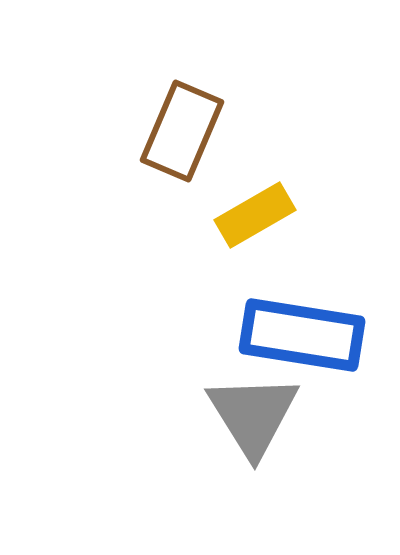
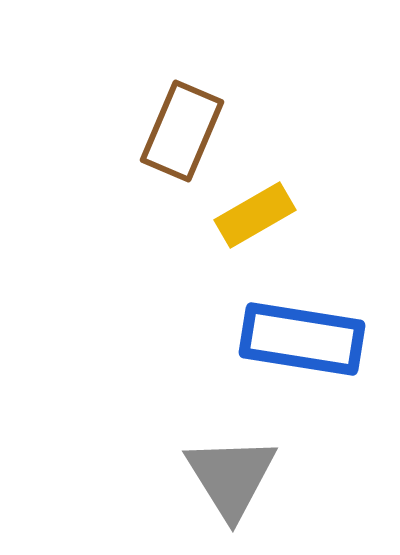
blue rectangle: moved 4 px down
gray triangle: moved 22 px left, 62 px down
